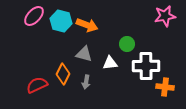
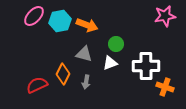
cyan hexagon: moved 1 px left; rotated 25 degrees counterclockwise
green circle: moved 11 px left
white triangle: rotated 14 degrees counterclockwise
orange cross: rotated 12 degrees clockwise
